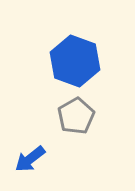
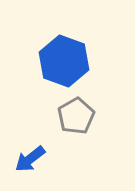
blue hexagon: moved 11 px left
